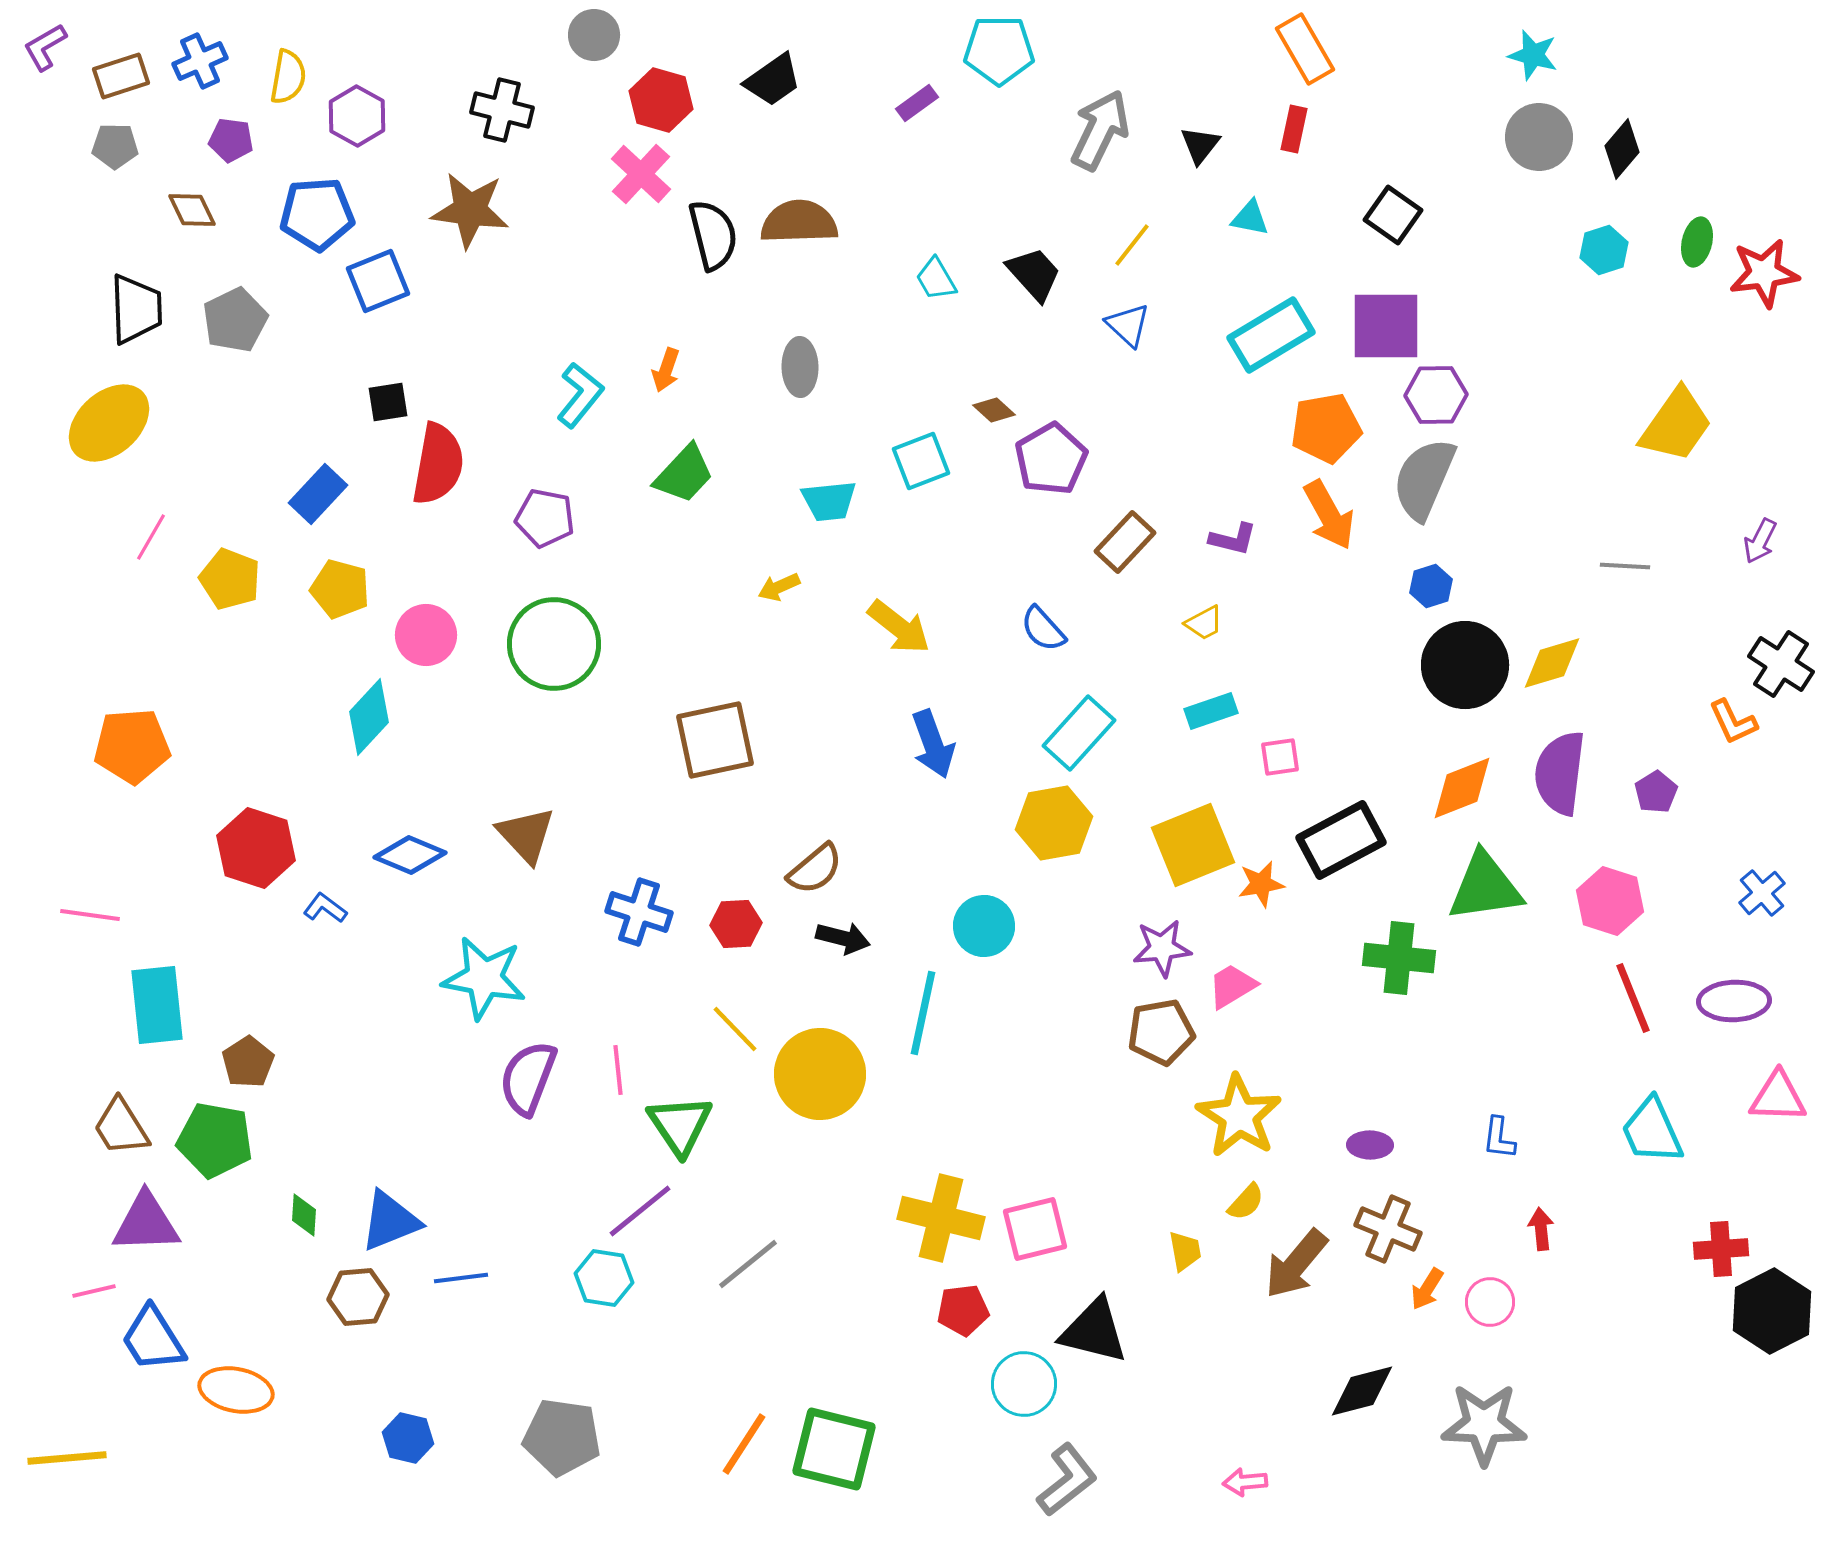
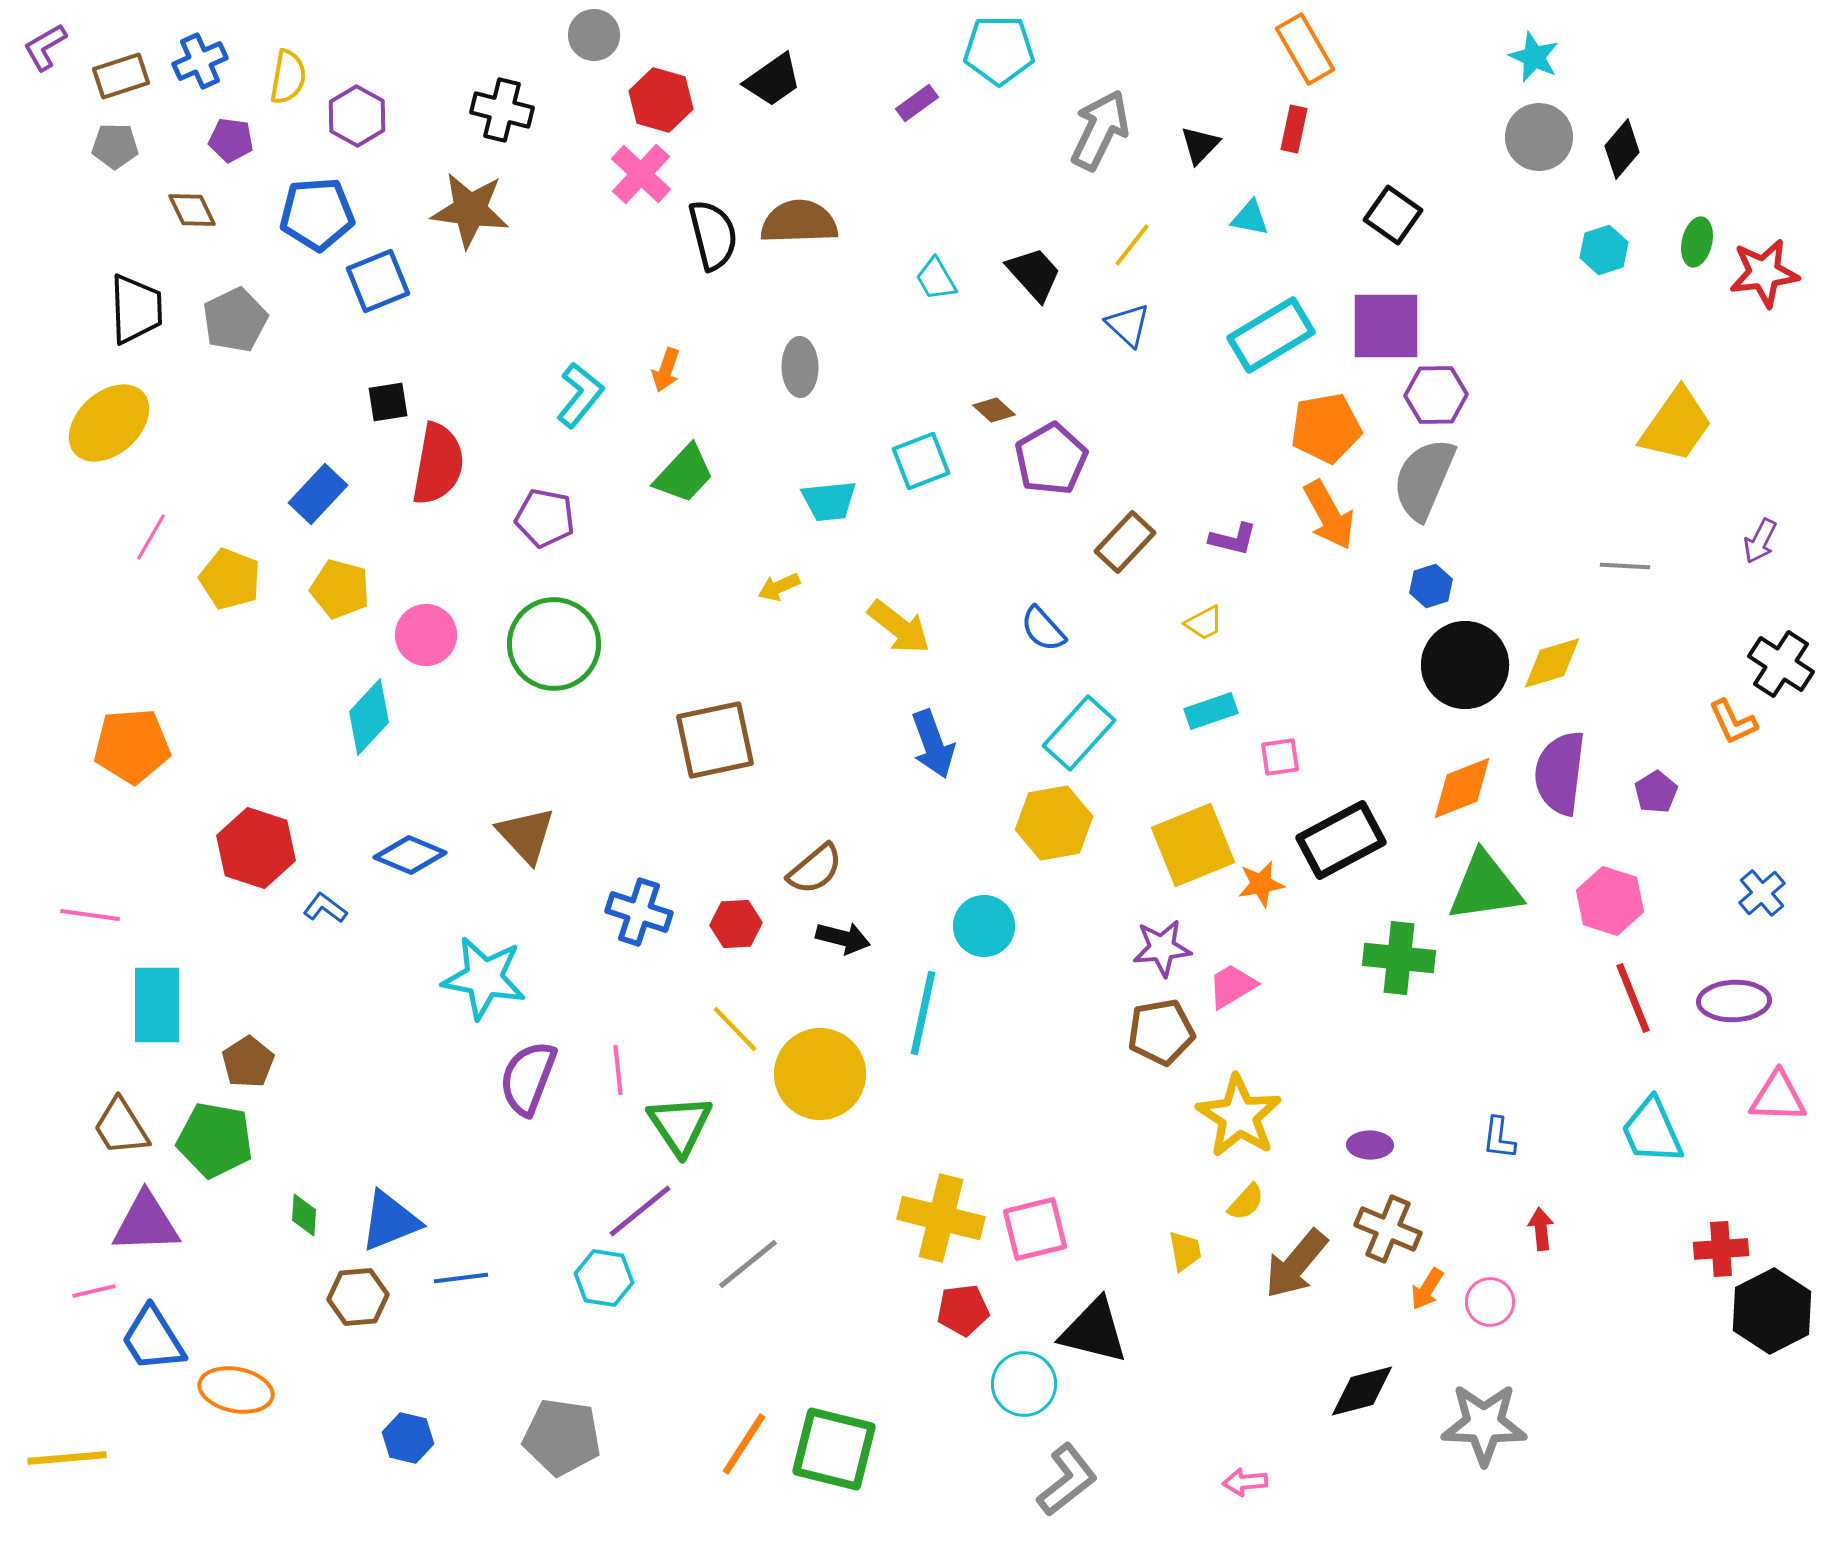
cyan star at (1533, 55): moved 1 px right, 2 px down; rotated 9 degrees clockwise
black triangle at (1200, 145): rotated 6 degrees clockwise
cyan rectangle at (157, 1005): rotated 6 degrees clockwise
